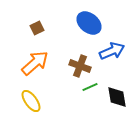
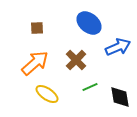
brown square: rotated 24 degrees clockwise
blue arrow: moved 6 px right, 4 px up
brown cross: moved 4 px left, 6 px up; rotated 25 degrees clockwise
black diamond: moved 3 px right
yellow ellipse: moved 16 px right, 7 px up; rotated 20 degrees counterclockwise
